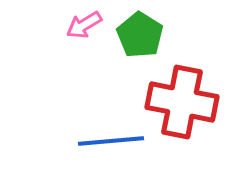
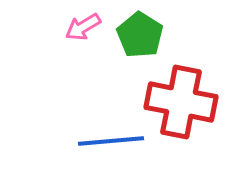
pink arrow: moved 1 px left, 2 px down
red cross: moved 1 px left
